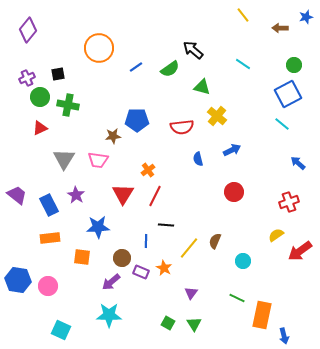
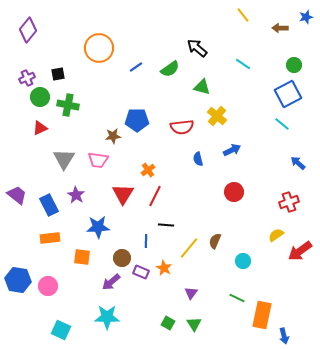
black arrow at (193, 50): moved 4 px right, 2 px up
cyan star at (109, 315): moved 2 px left, 2 px down
